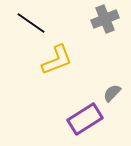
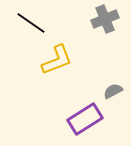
gray semicircle: moved 1 px right, 2 px up; rotated 18 degrees clockwise
